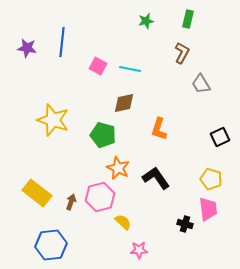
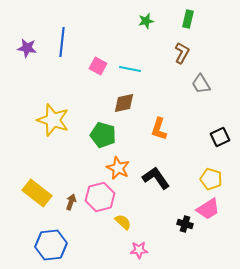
pink trapezoid: rotated 65 degrees clockwise
